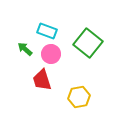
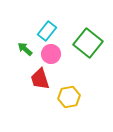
cyan rectangle: rotated 72 degrees counterclockwise
red trapezoid: moved 2 px left, 1 px up
yellow hexagon: moved 10 px left
